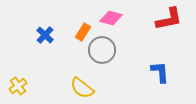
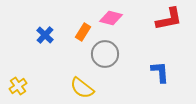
gray circle: moved 3 px right, 4 px down
